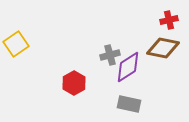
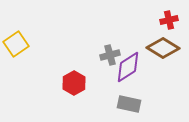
brown diamond: rotated 20 degrees clockwise
